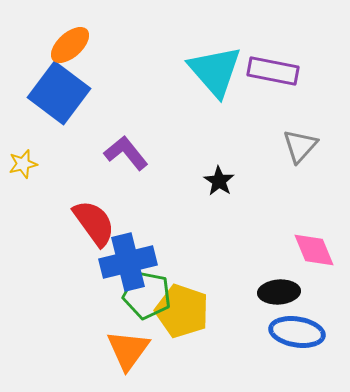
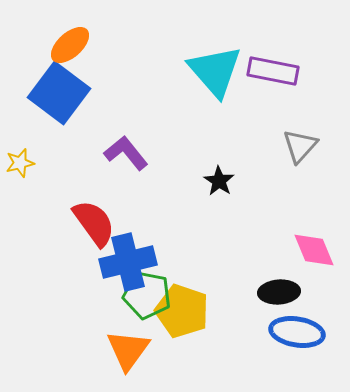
yellow star: moved 3 px left, 1 px up
